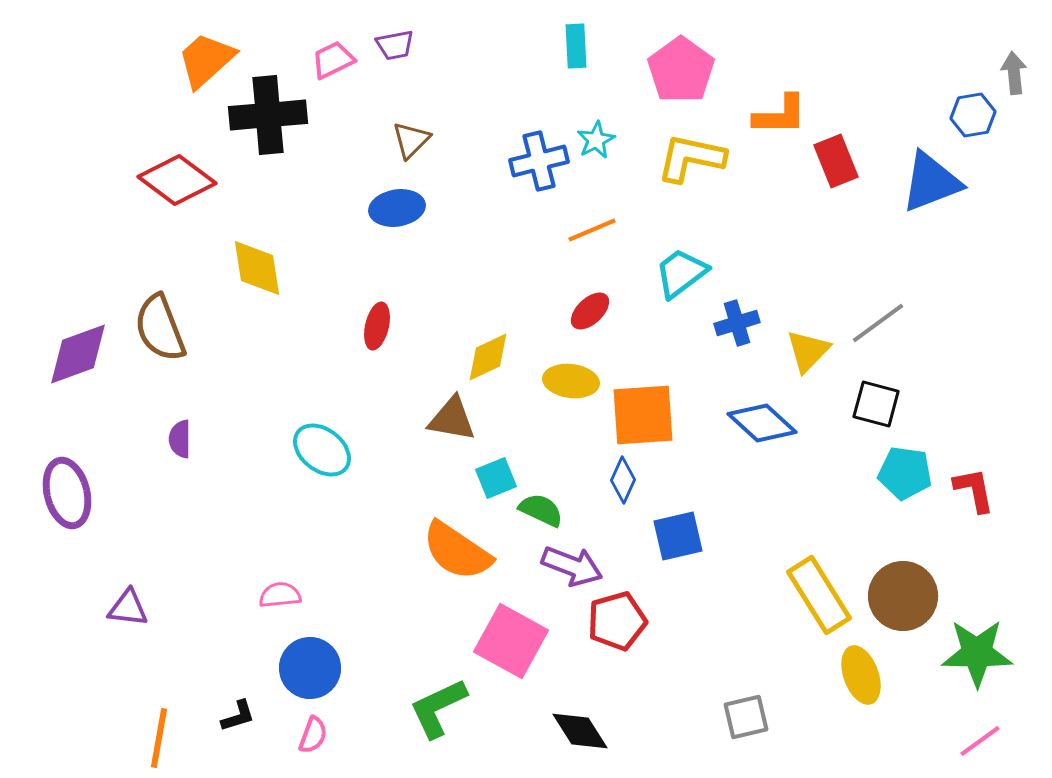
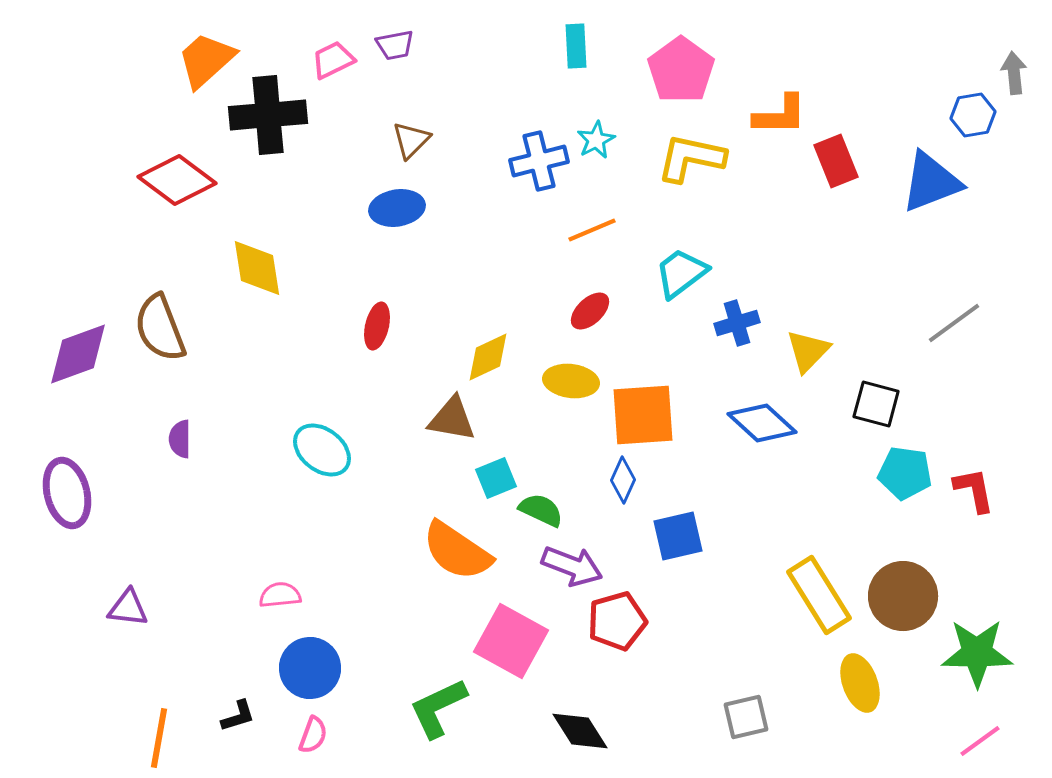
gray line at (878, 323): moved 76 px right
yellow ellipse at (861, 675): moved 1 px left, 8 px down
